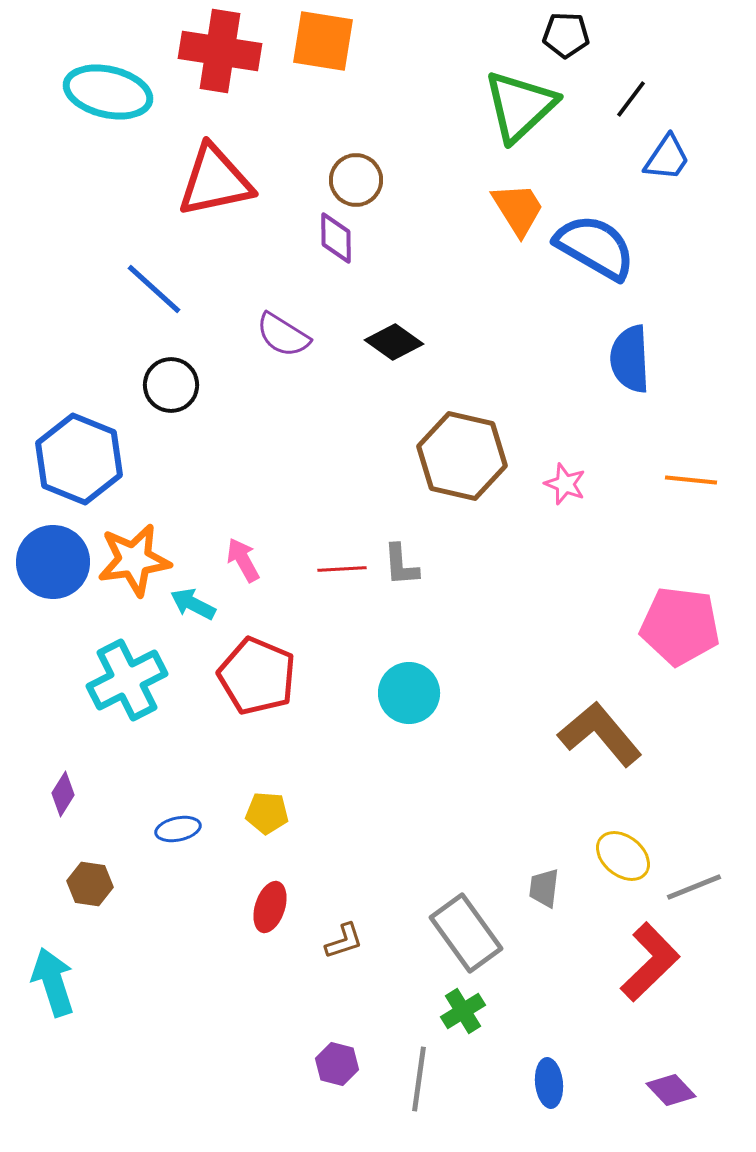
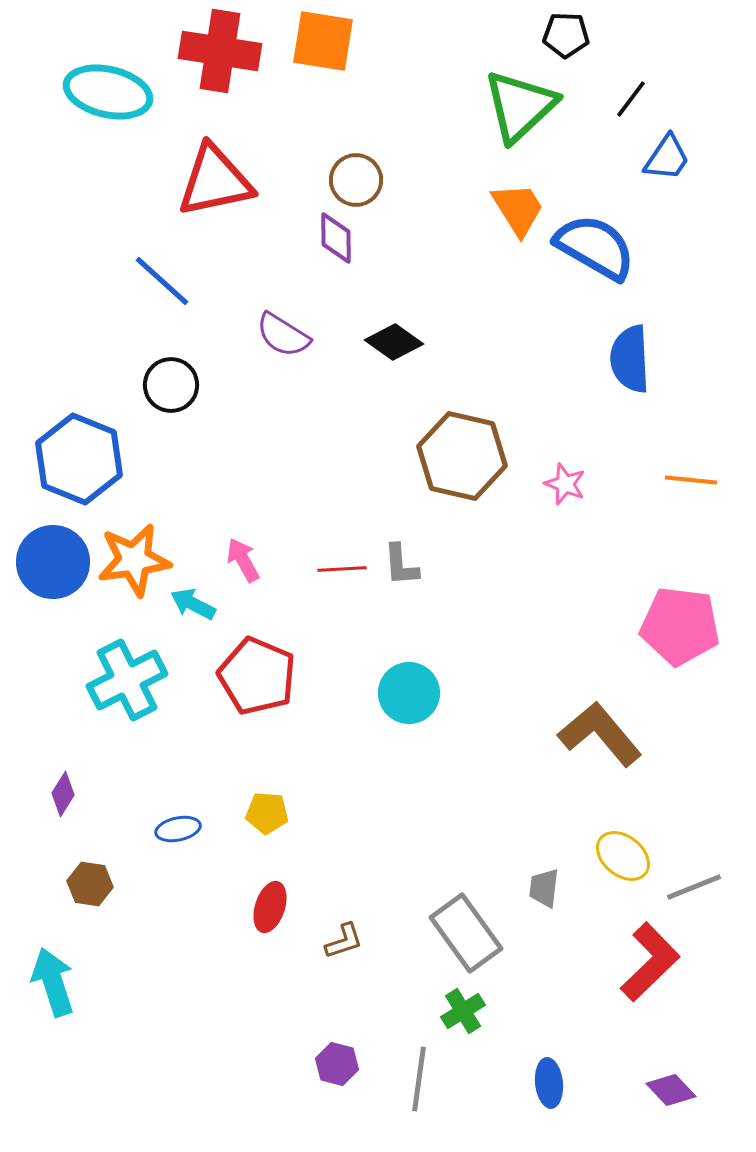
blue line at (154, 289): moved 8 px right, 8 px up
